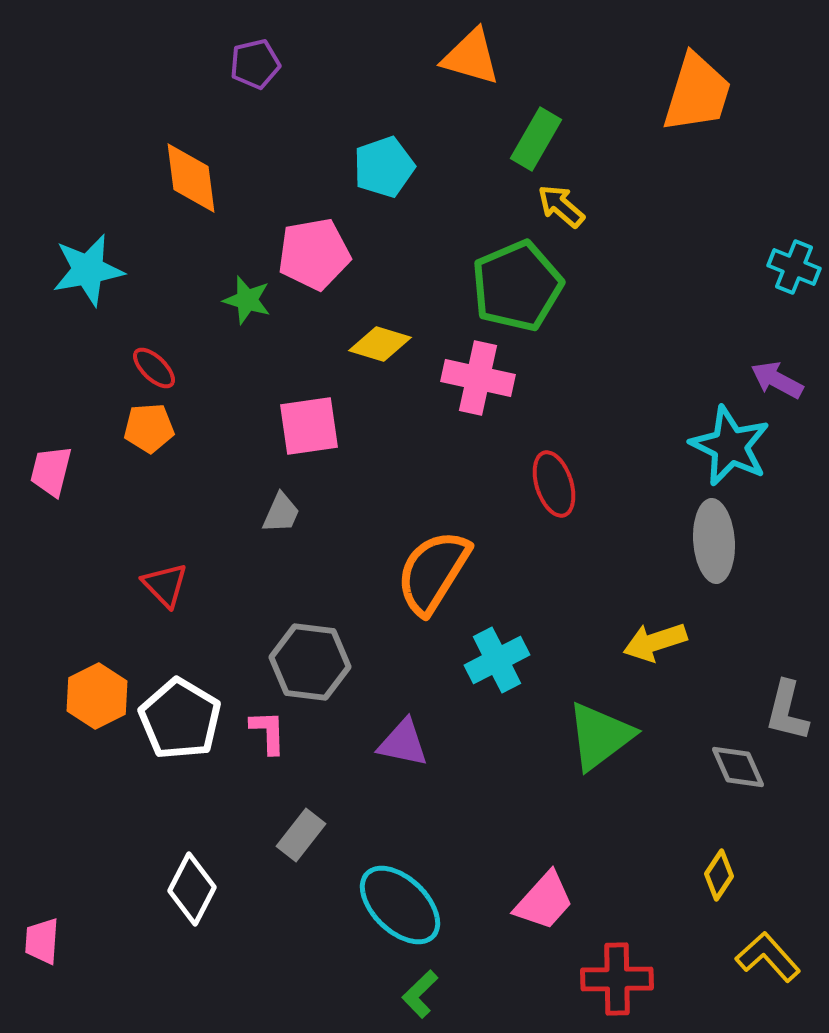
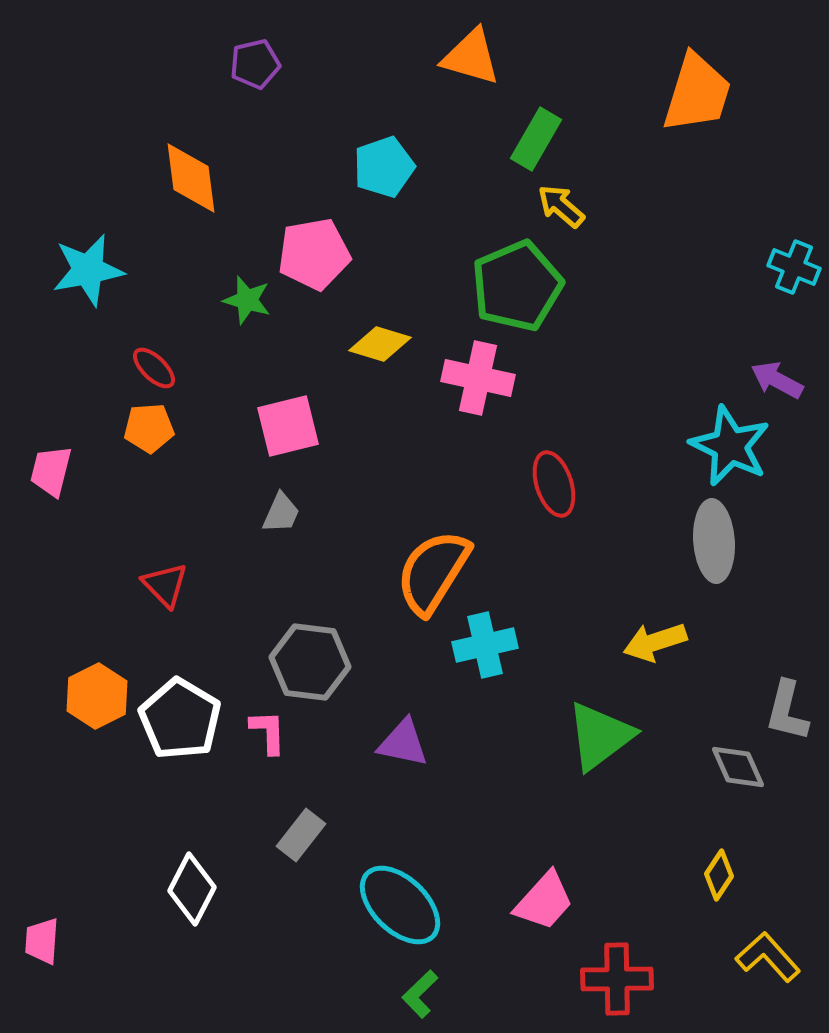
pink square at (309, 426): moved 21 px left; rotated 6 degrees counterclockwise
cyan cross at (497, 660): moved 12 px left, 15 px up; rotated 14 degrees clockwise
